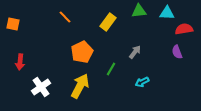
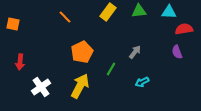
cyan triangle: moved 2 px right, 1 px up
yellow rectangle: moved 10 px up
